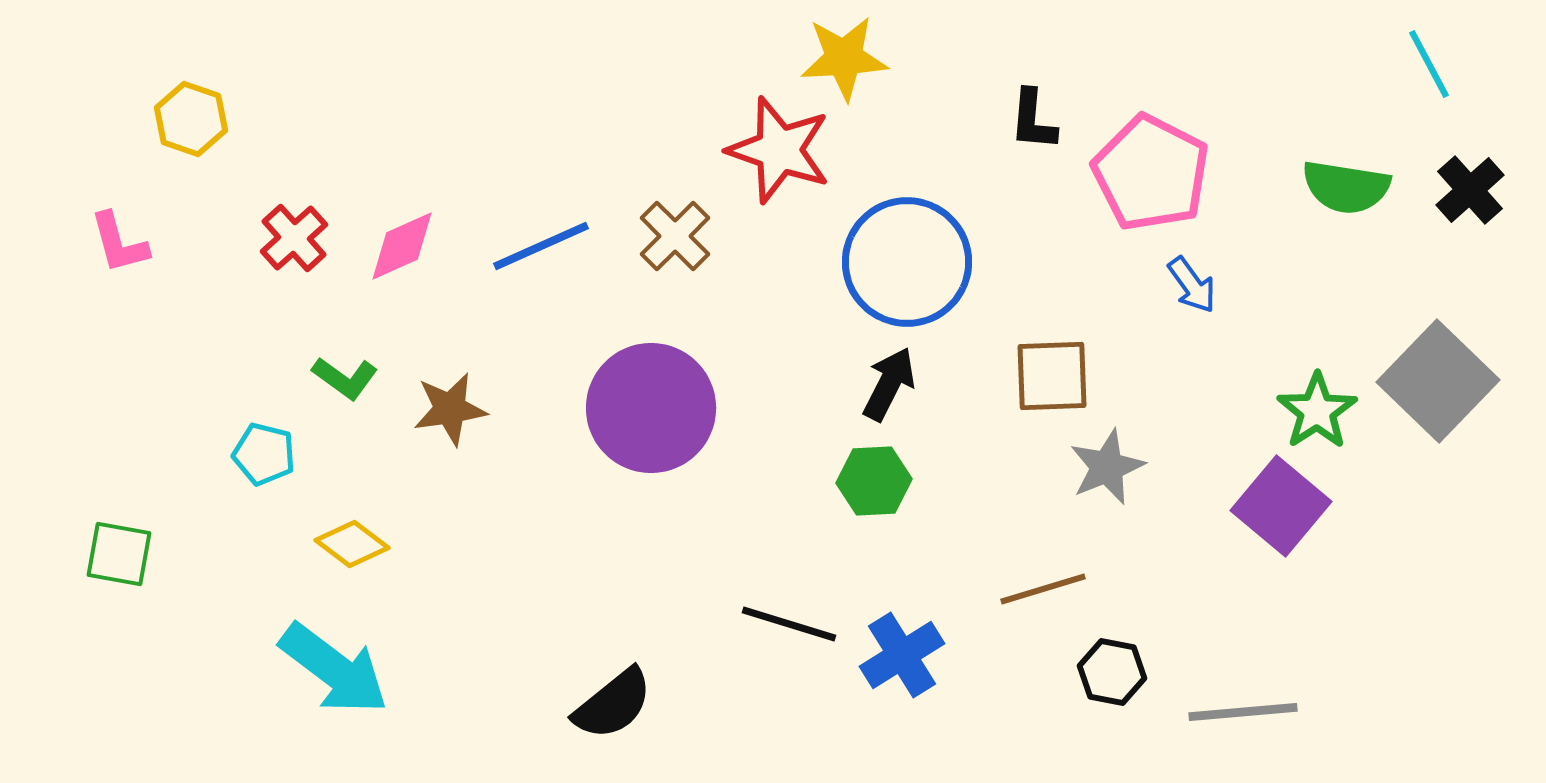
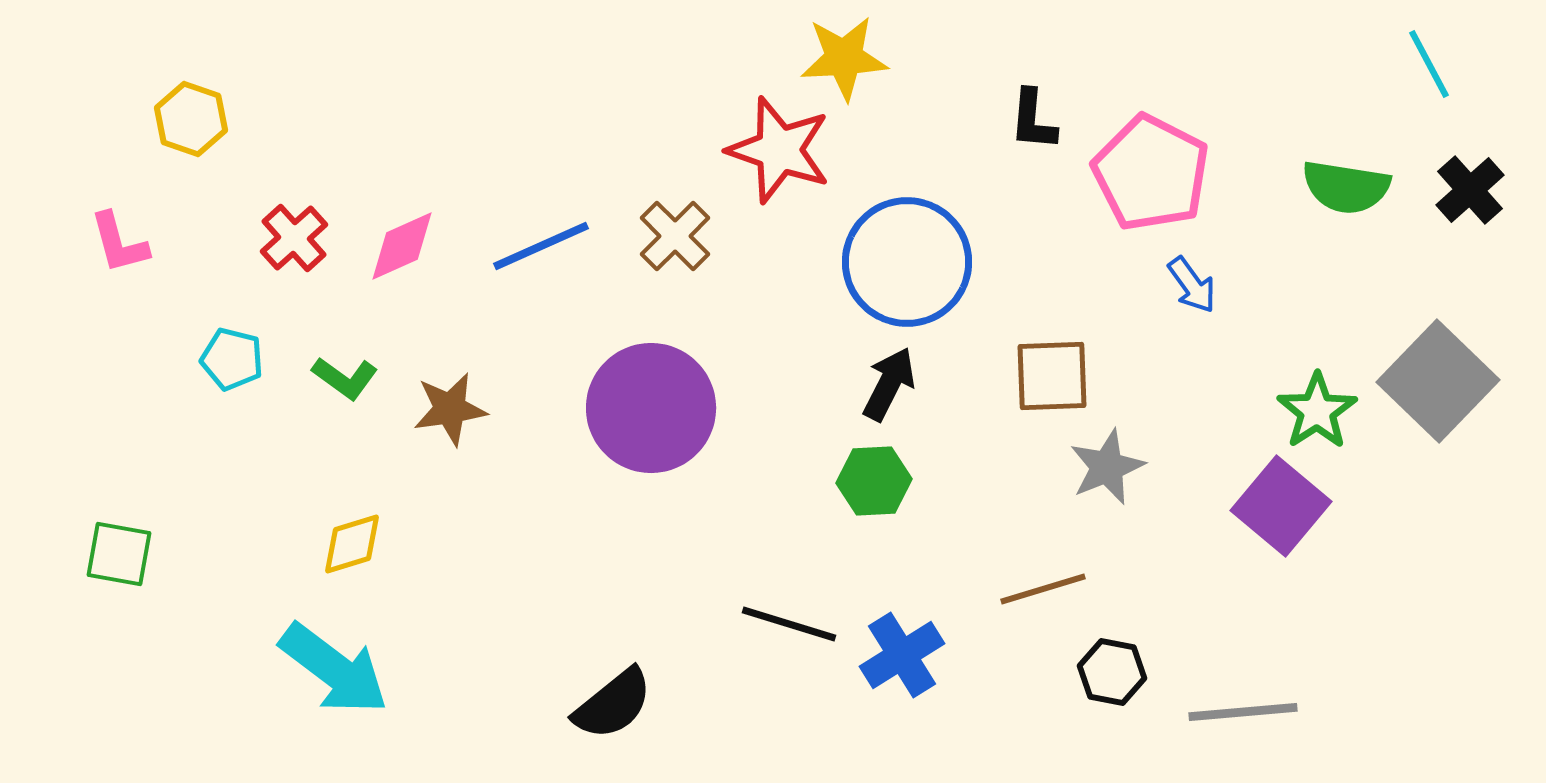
cyan pentagon: moved 32 px left, 95 px up
yellow diamond: rotated 54 degrees counterclockwise
